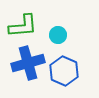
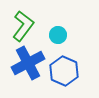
green L-shape: rotated 48 degrees counterclockwise
blue cross: rotated 12 degrees counterclockwise
